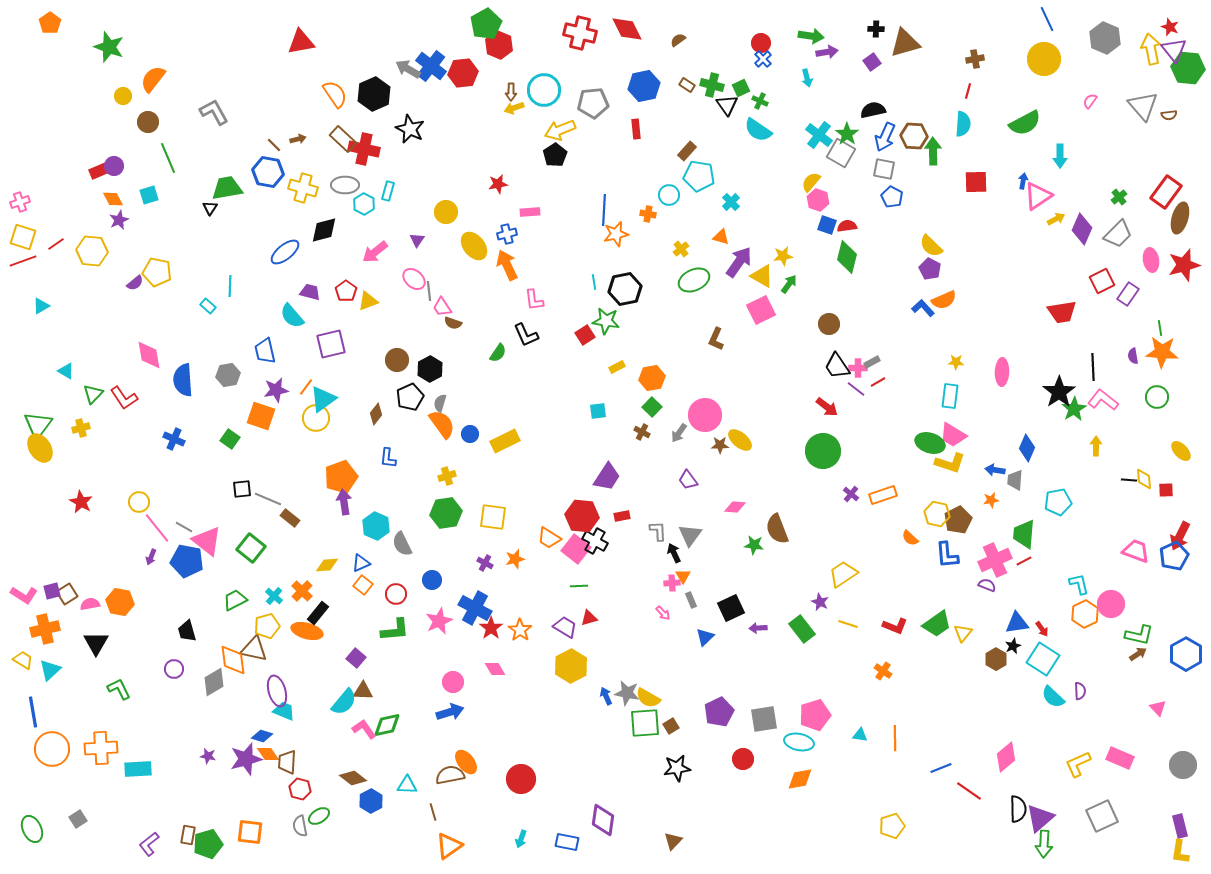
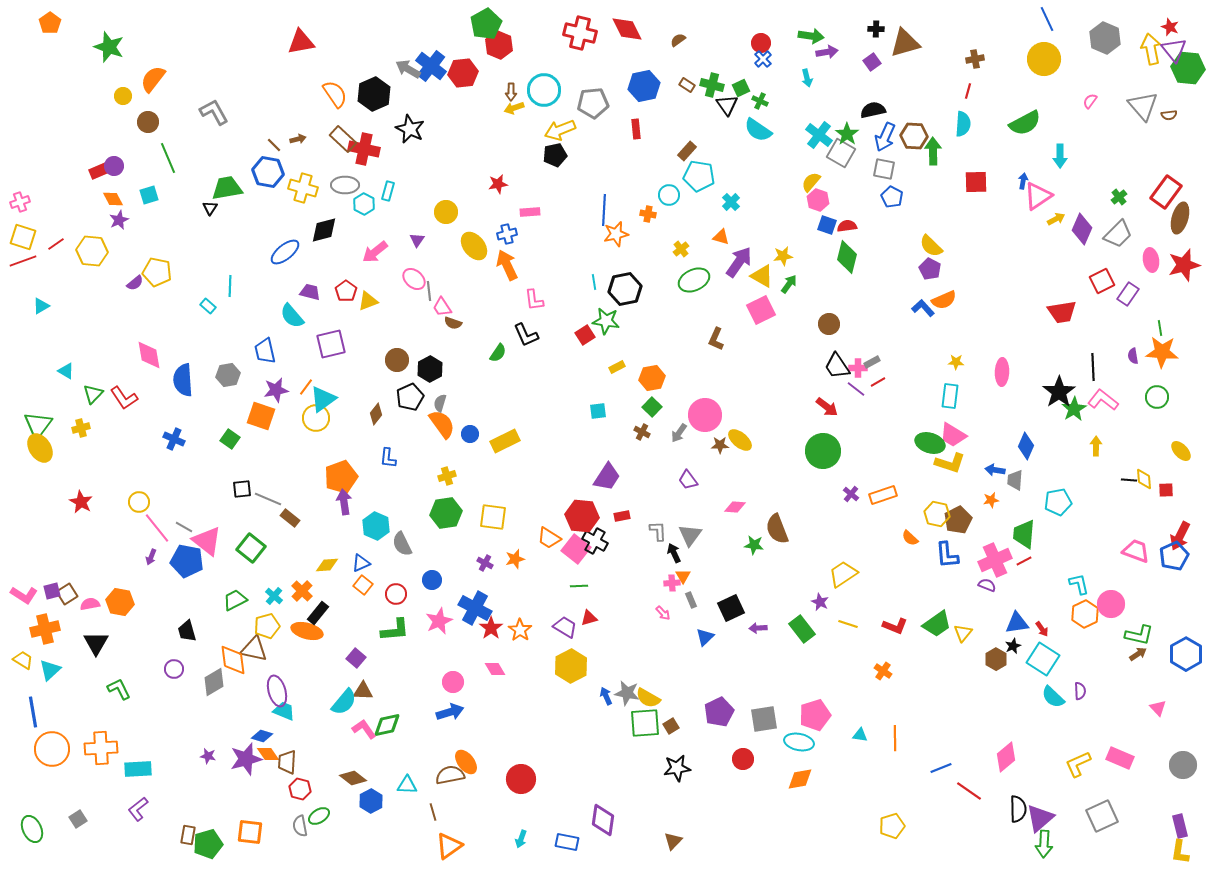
black pentagon at (555, 155): rotated 20 degrees clockwise
blue diamond at (1027, 448): moved 1 px left, 2 px up
purple L-shape at (149, 844): moved 11 px left, 35 px up
